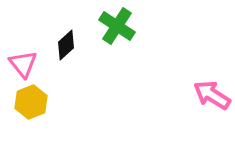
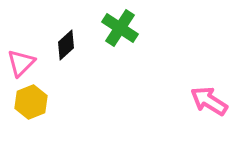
green cross: moved 3 px right, 2 px down
pink triangle: moved 2 px left, 1 px up; rotated 24 degrees clockwise
pink arrow: moved 3 px left, 6 px down
